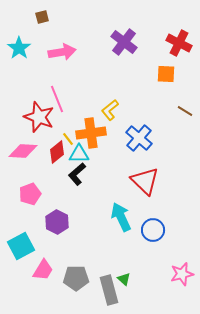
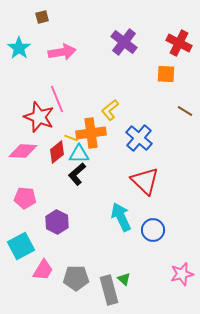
yellow line: moved 3 px right, 1 px up; rotated 32 degrees counterclockwise
pink pentagon: moved 5 px left, 4 px down; rotated 25 degrees clockwise
